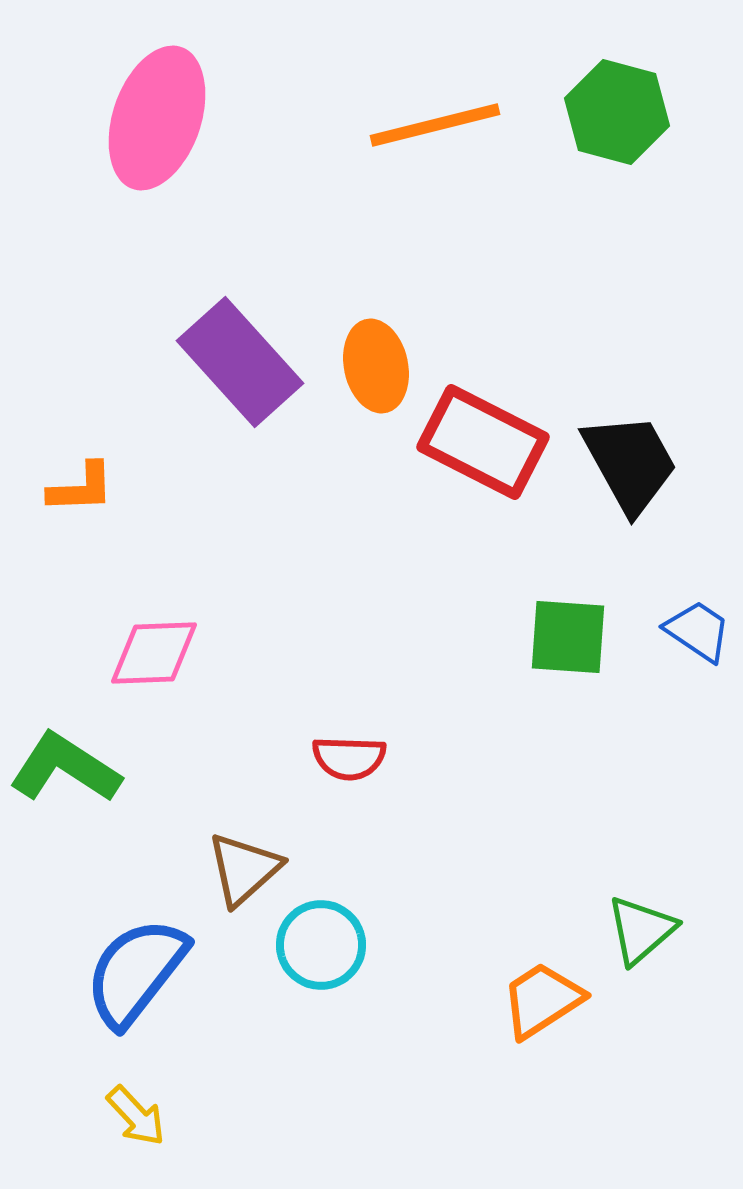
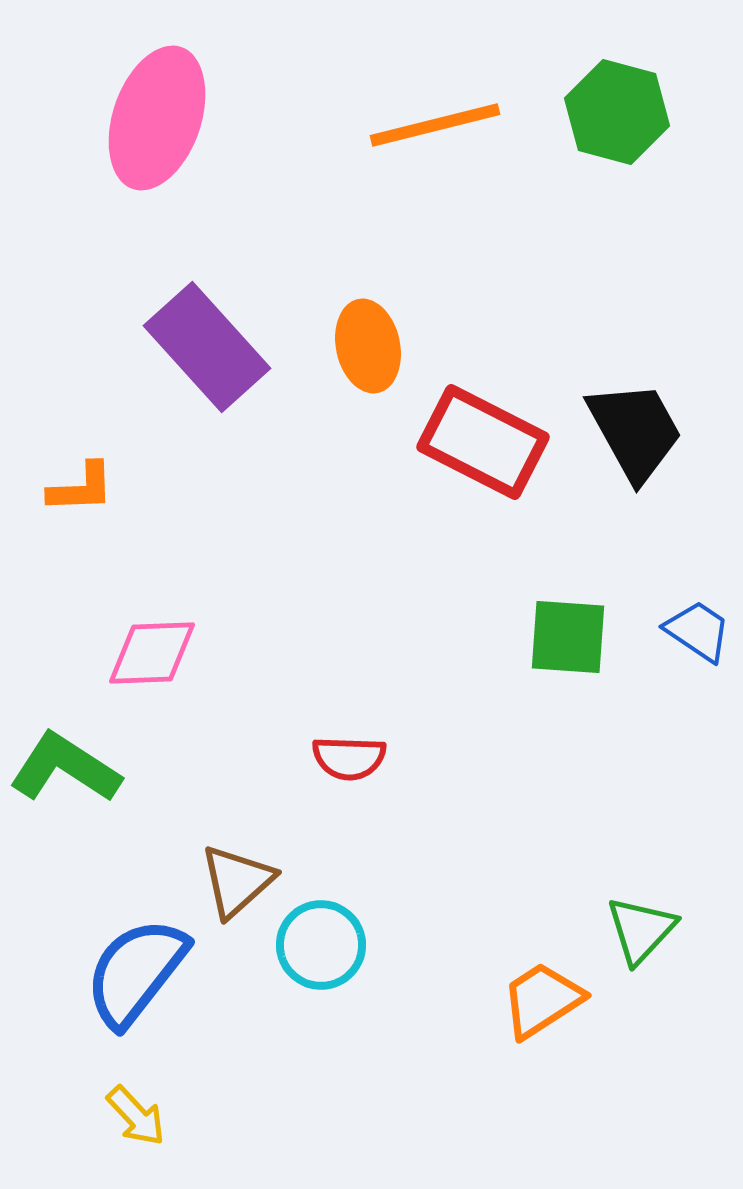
purple rectangle: moved 33 px left, 15 px up
orange ellipse: moved 8 px left, 20 px up
black trapezoid: moved 5 px right, 32 px up
pink diamond: moved 2 px left
brown triangle: moved 7 px left, 12 px down
green triangle: rotated 6 degrees counterclockwise
